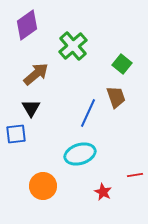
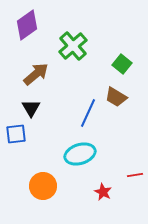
brown trapezoid: rotated 140 degrees clockwise
